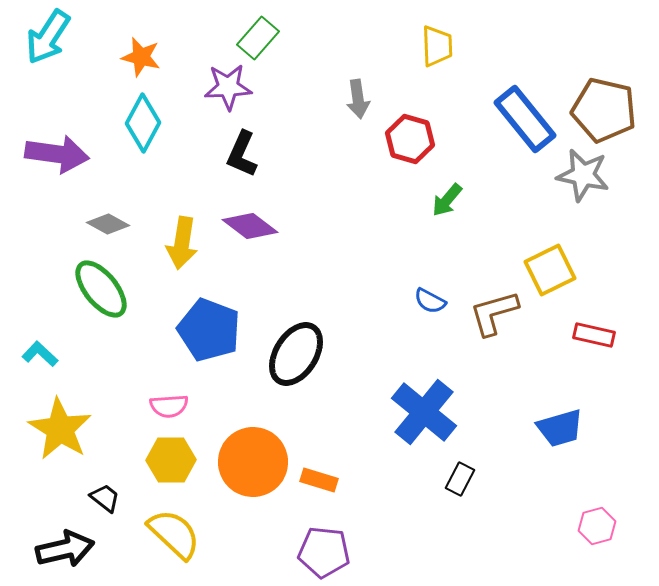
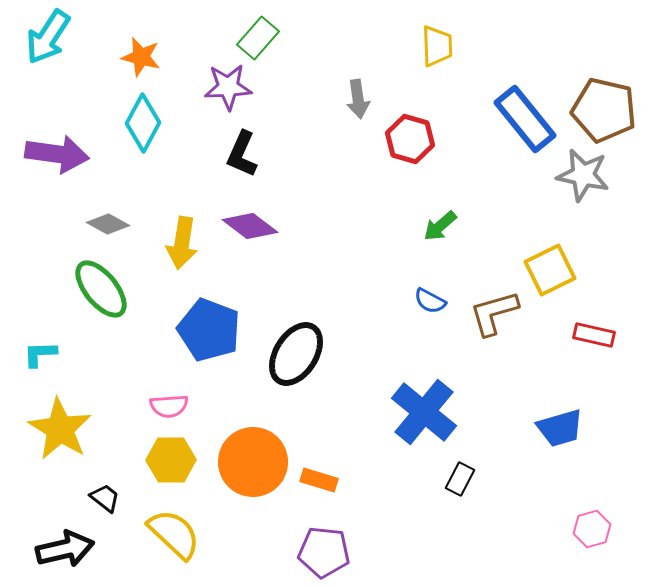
green arrow: moved 7 px left, 26 px down; rotated 9 degrees clockwise
cyan L-shape: rotated 45 degrees counterclockwise
pink hexagon: moved 5 px left, 3 px down
